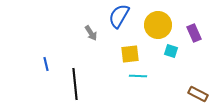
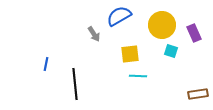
blue semicircle: rotated 30 degrees clockwise
yellow circle: moved 4 px right
gray arrow: moved 3 px right, 1 px down
blue line: rotated 24 degrees clockwise
brown rectangle: rotated 36 degrees counterclockwise
